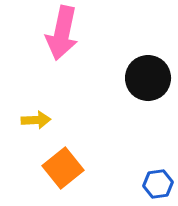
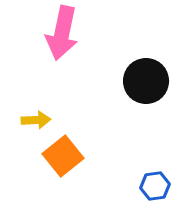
black circle: moved 2 px left, 3 px down
orange square: moved 12 px up
blue hexagon: moved 3 px left, 2 px down
